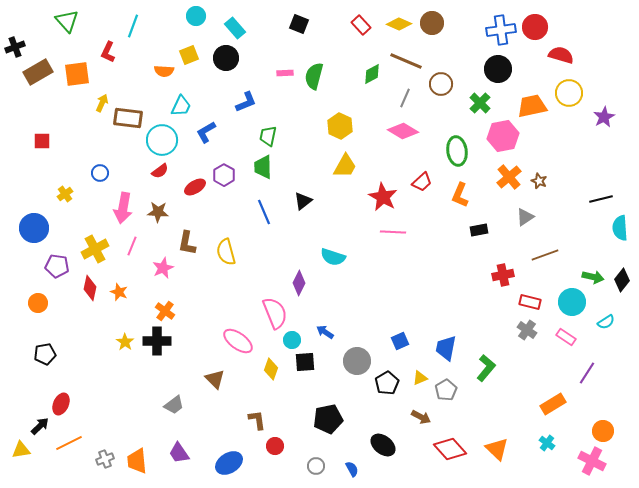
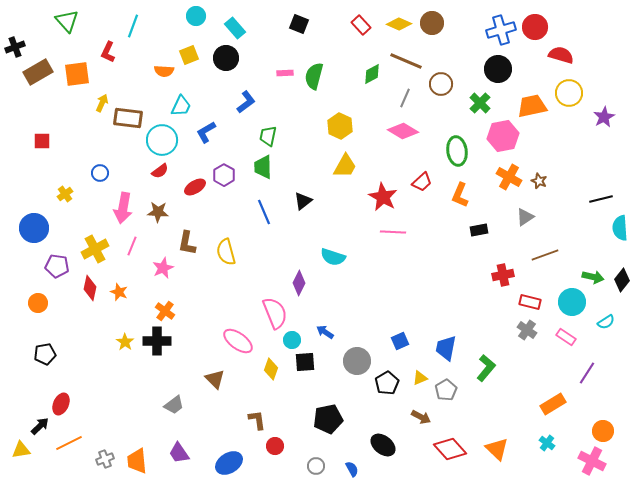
blue cross at (501, 30): rotated 8 degrees counterclockwise
blue L-shape at (246, 102): rotated 15 degrees counterclockwise
orange cross at (509, 177): rotated 20 degrees counterclockwise
